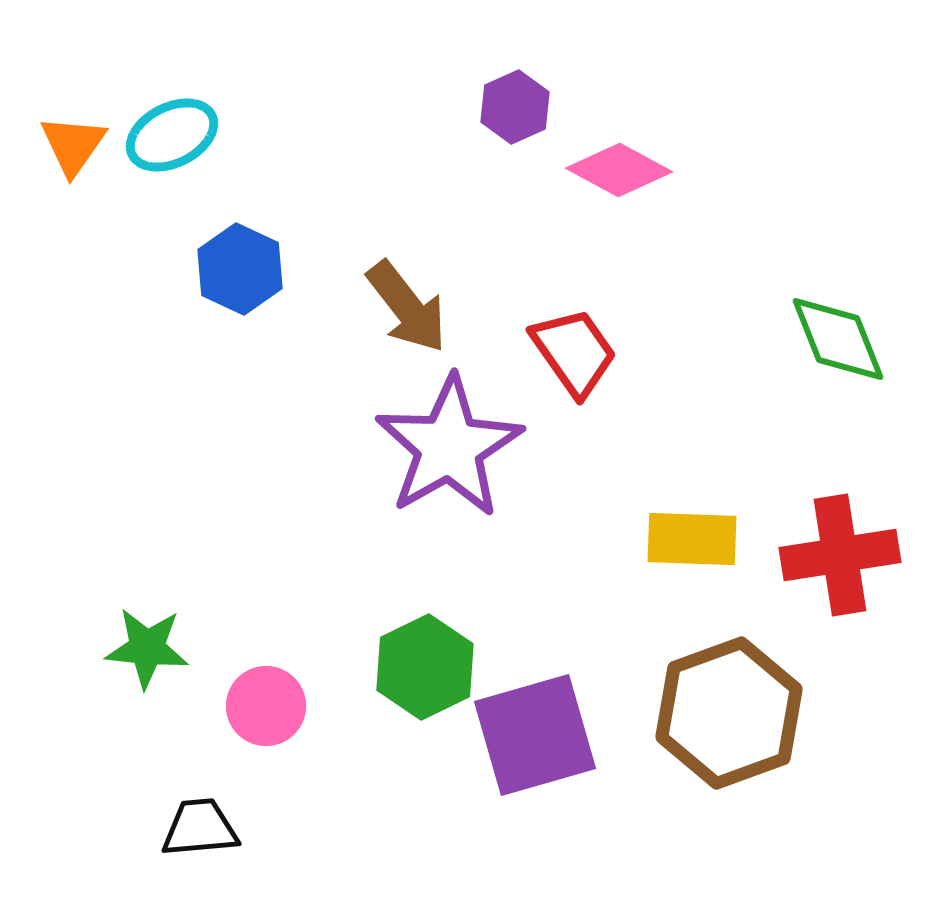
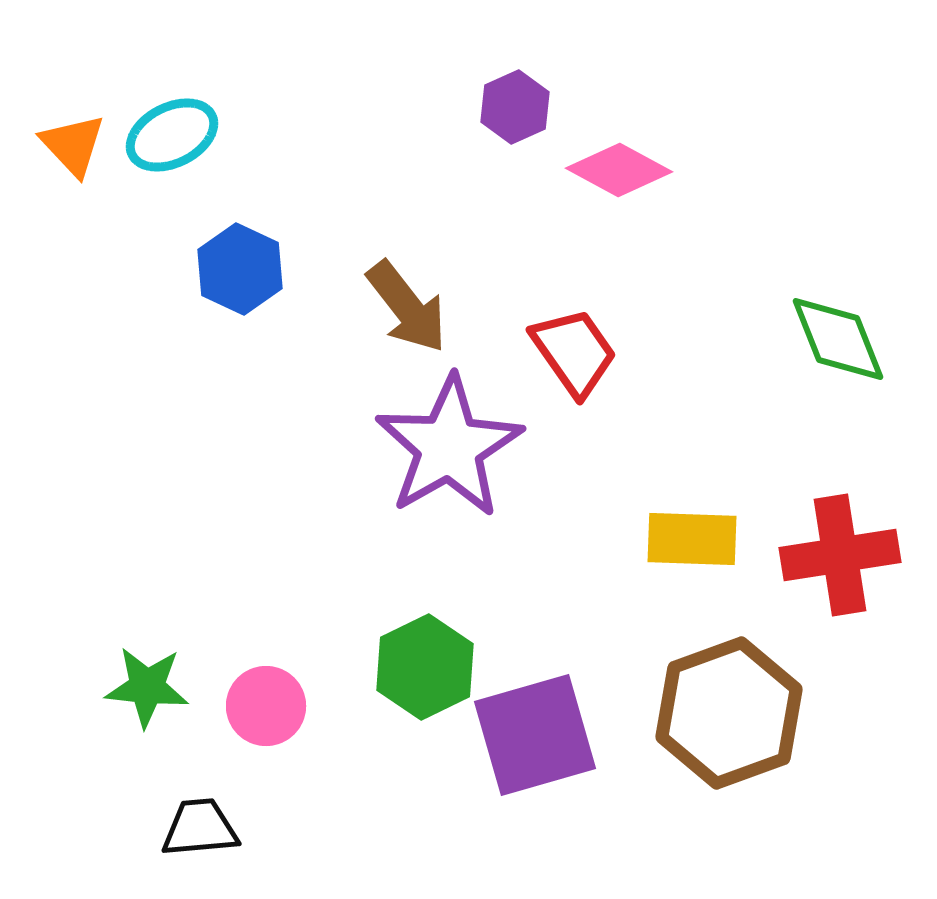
orange triangle: rotated 18 degrees counterclockwise
green star: moved 39 px down
